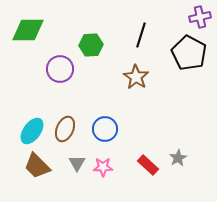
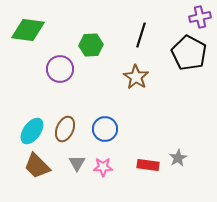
green diamond: rotated 8 degrees clockwise
red rectangle: rotated 35 degrees counterclockwise
